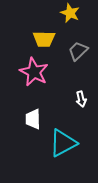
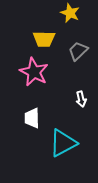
white trapezoid: moved 1 px left, 1 px up
